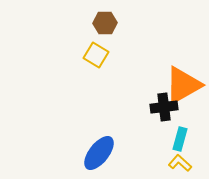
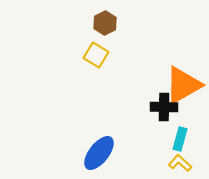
brown hexagon: rotated 25 degrees counterclockwise
black cross: rotated 8 degrees clockwise
